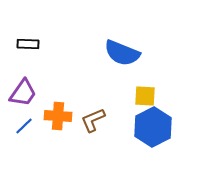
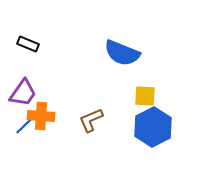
black rectangle: rotated 20 degrees clockwise
orange cross: moved 17 px left
brown L-shape: moved 2 px left
